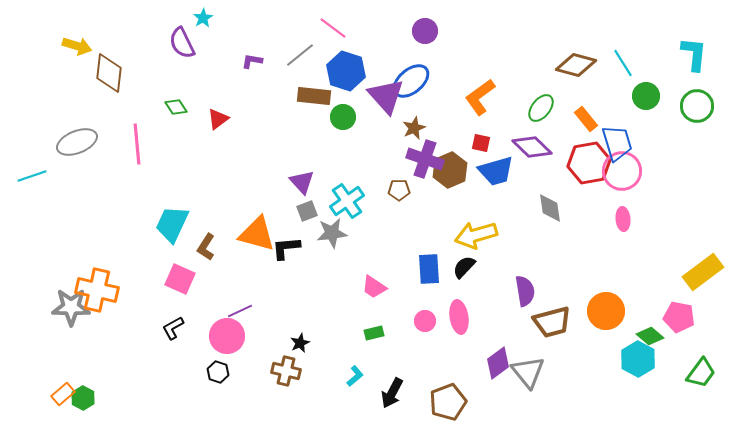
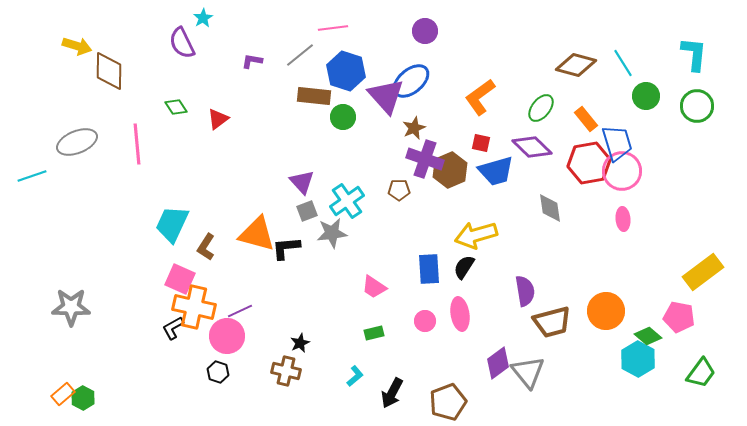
pink line at (333, 28): rotated 44 degrees counterclockwise
brown diamond at (109, 73): moved 2 px up; rotated 6 degrees counterclockwise
black semicircle at (464, 267): rotated 10 degrees counterclockwise
orange cross at (97, 290): moved 97 px right, 17 px down
pink ellipse at (459, 317): moved 1 px right, 3 px up
green diamond at (650, 336): moved 2 px left
